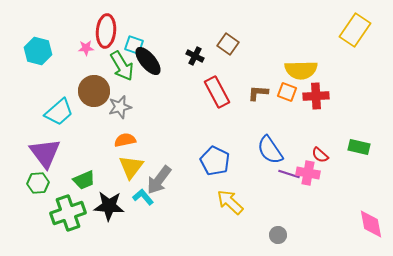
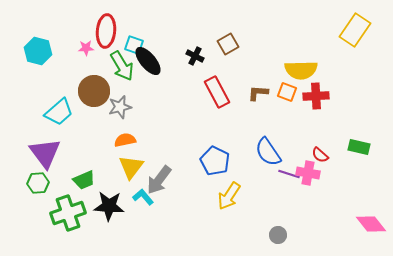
brown square: rotated 25 degrees clockwise
blue semicircle: moved 2 px left, 2 px down
yellow arrow: moved 1 px left, 6 px up; rotated 100 degrees counterclockwise
pink diamond: rotated 28 degrees counterclockwise
